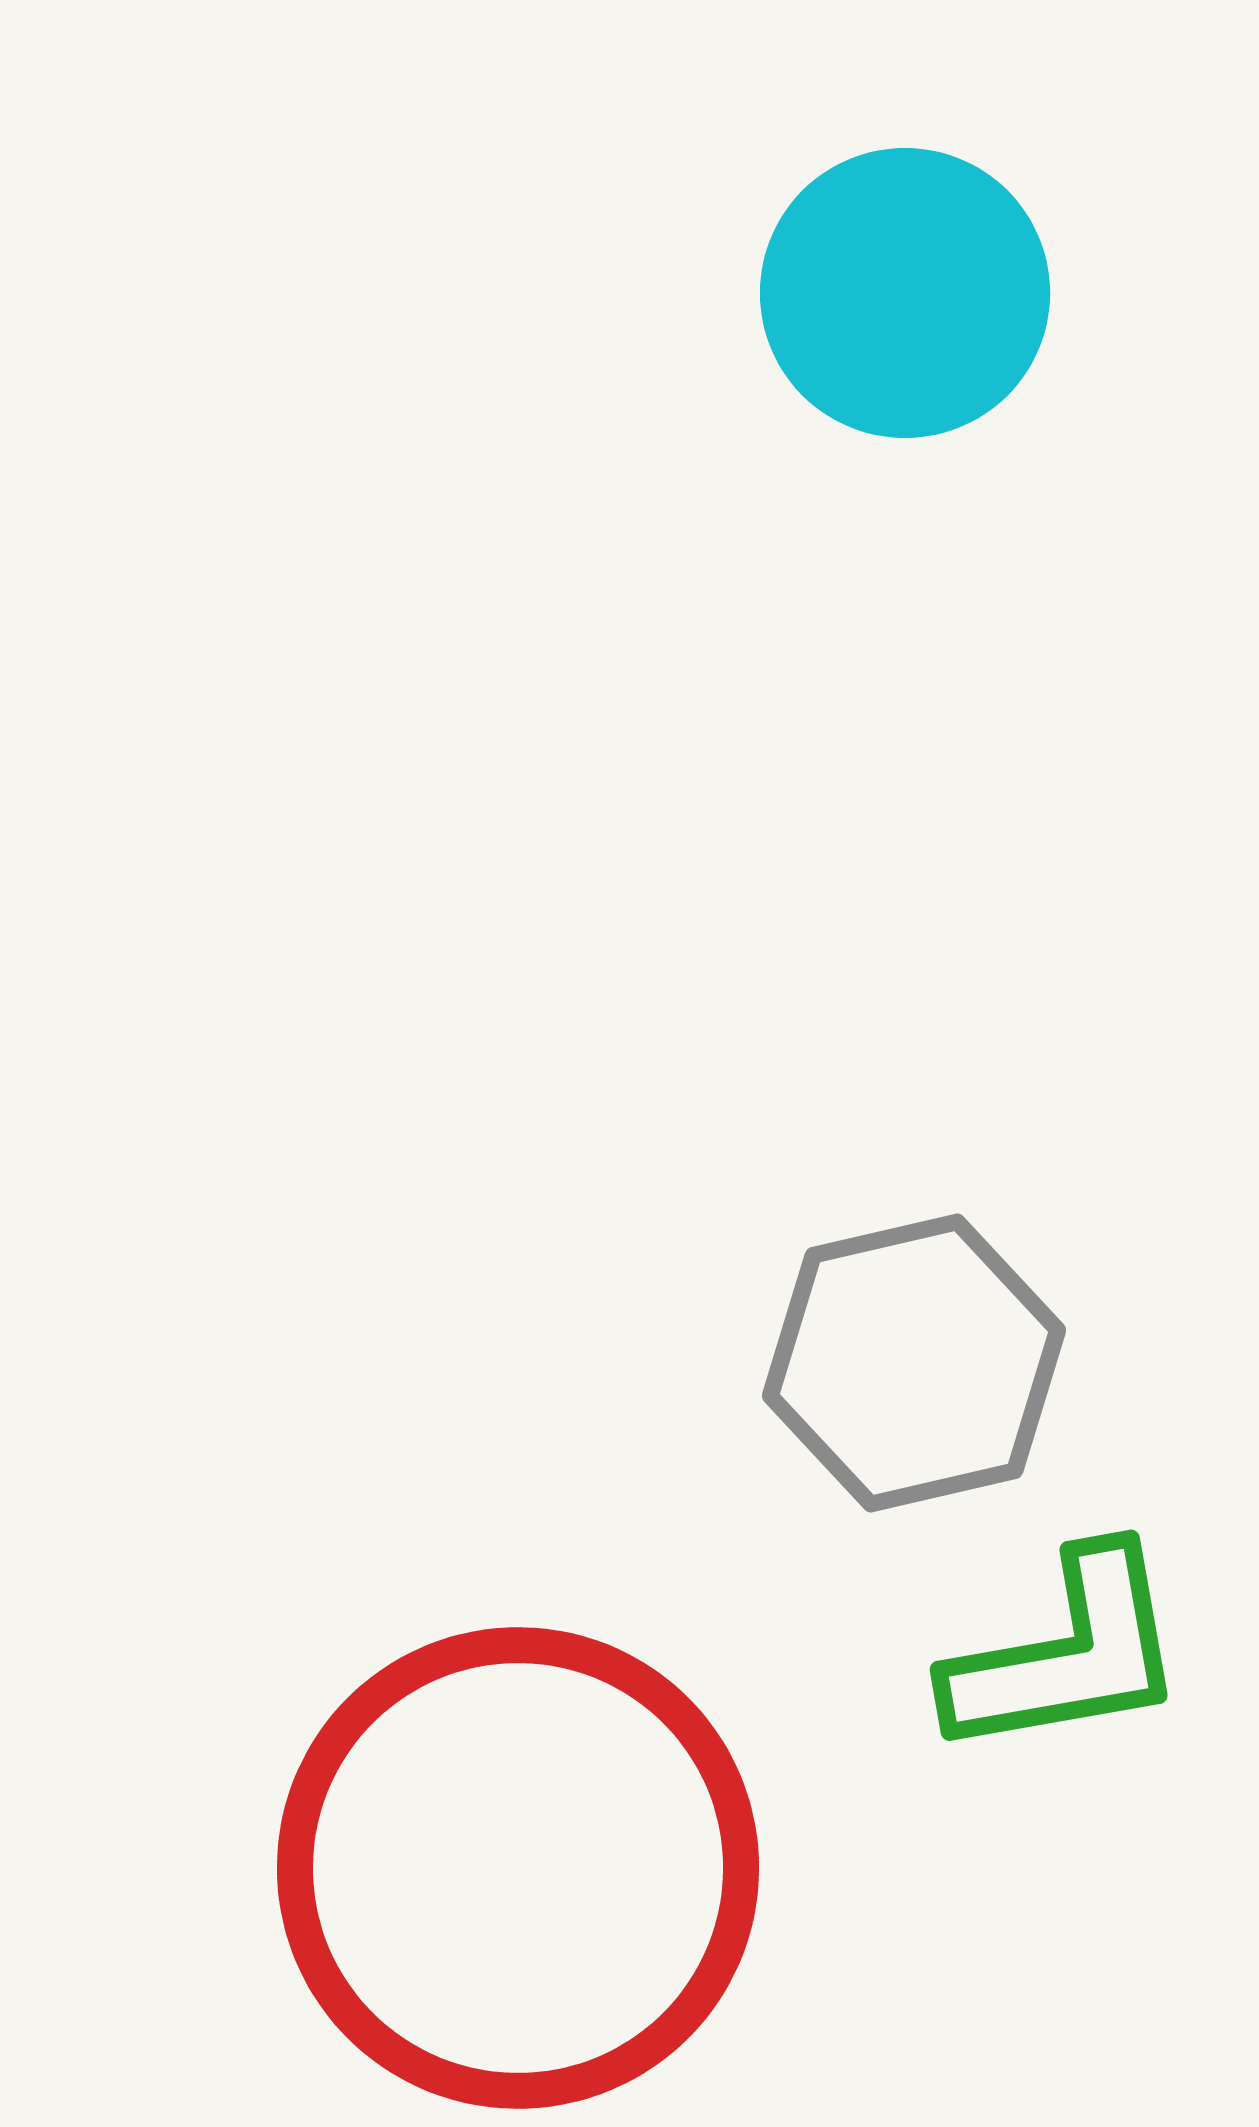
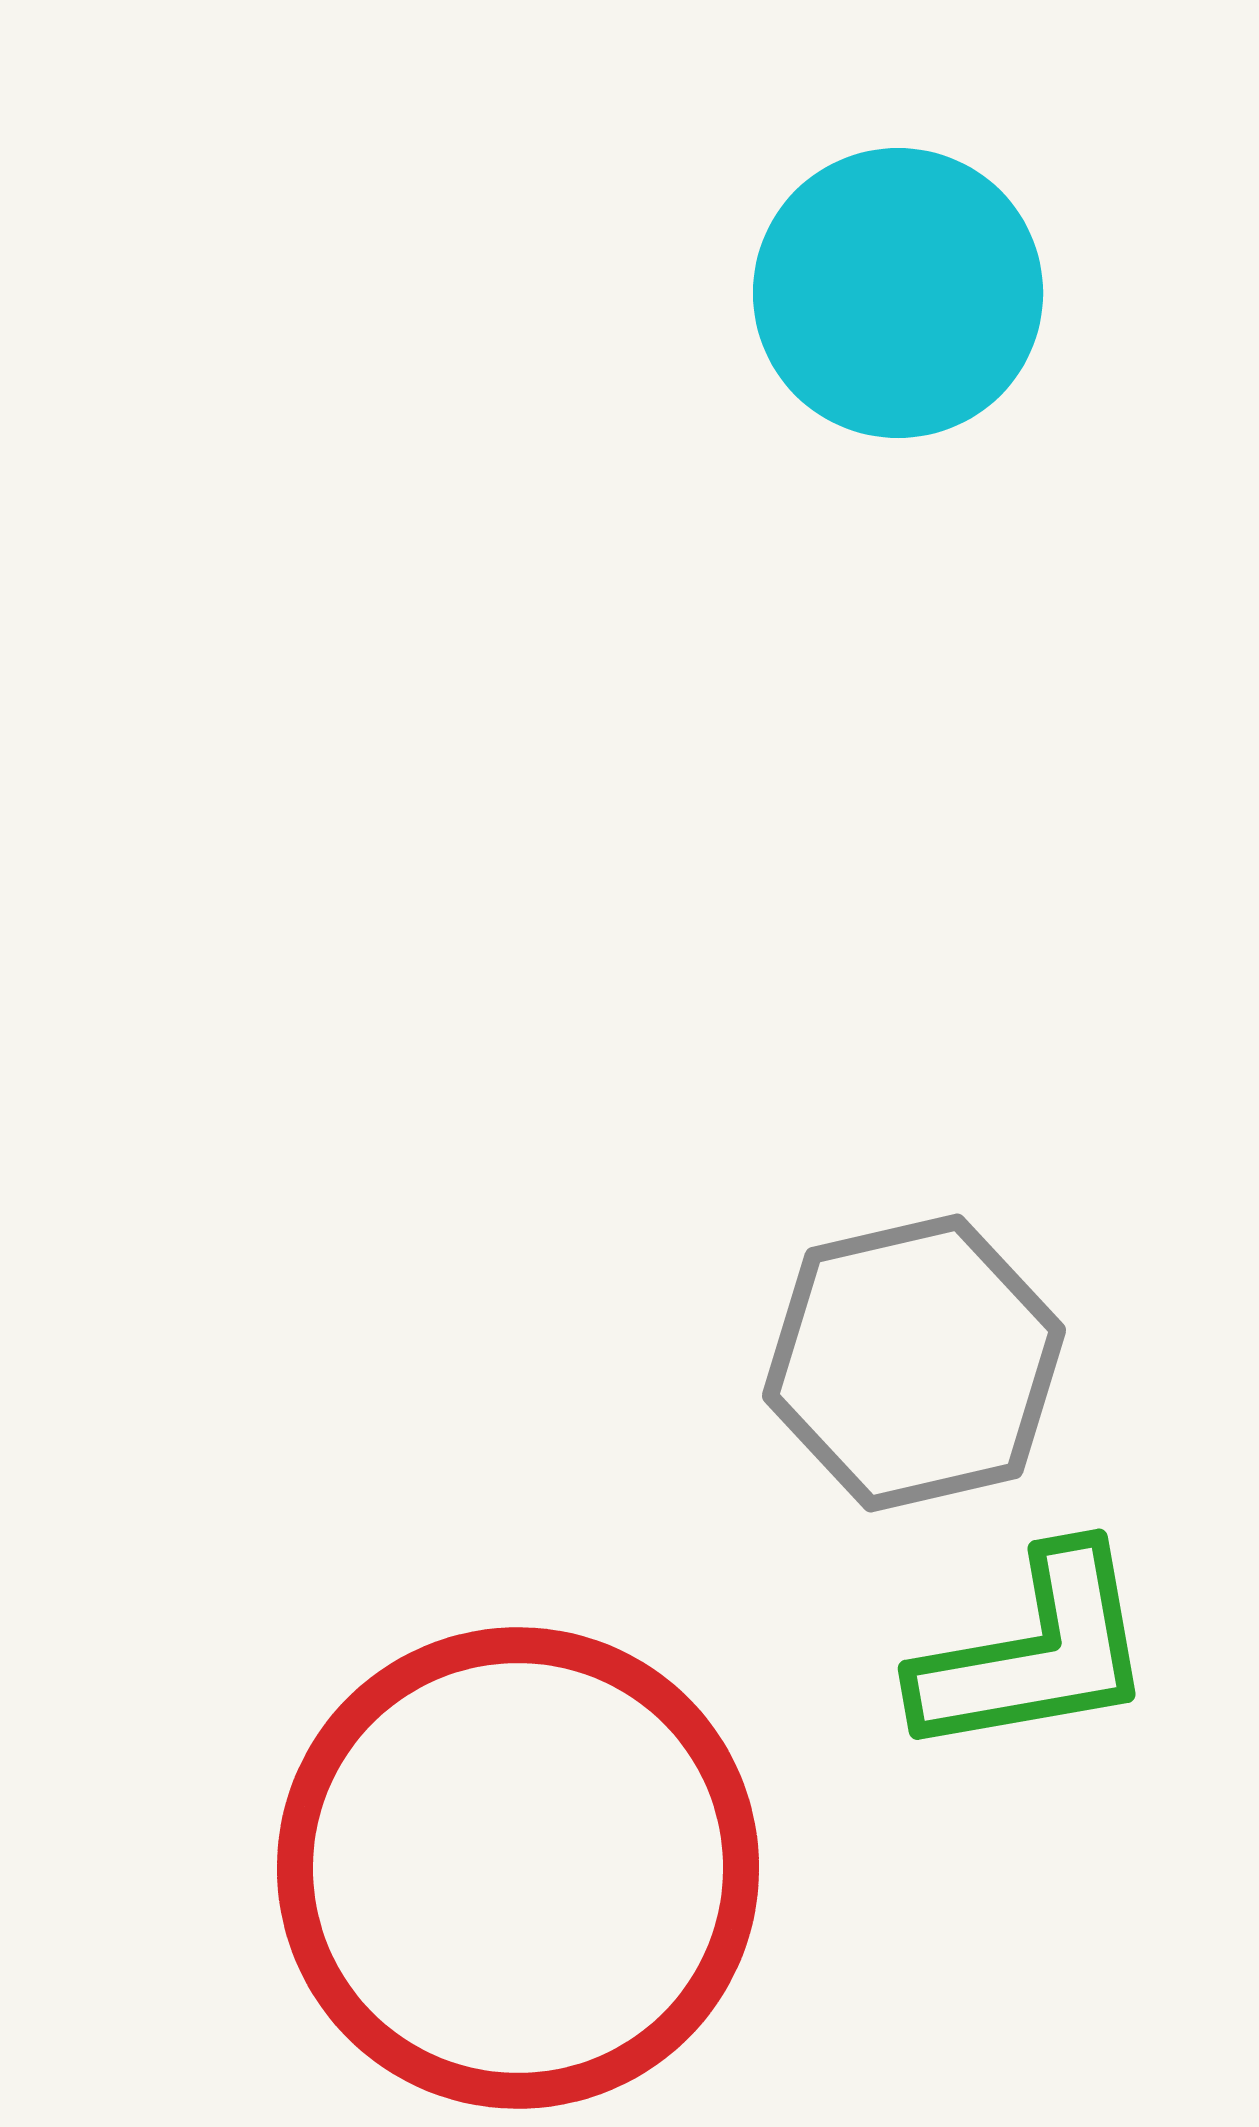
cyan circle: moved 7 px left
green L-shape: moved 32 px left, 1 px up
